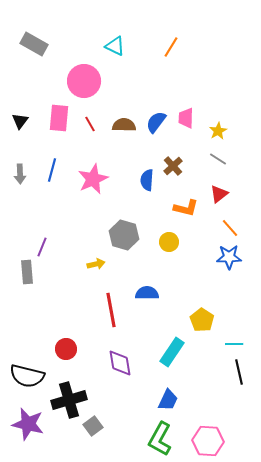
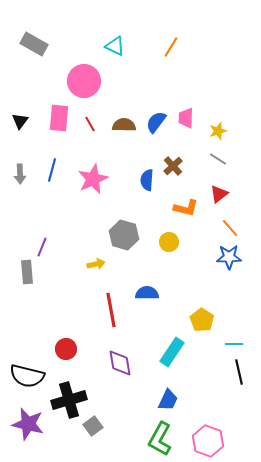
yellow star at (218, 131): rotated 12 degrees clockwise
pink hexagon at (208, 441): rotated 16 degrees clockwise
